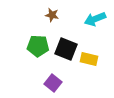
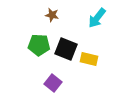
cyan arrow: moved 2 px right, 1 px up; rotated 30 degrees counterclockwise
green pentagon: moved 1 px right, 1 px up
